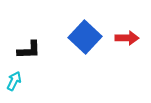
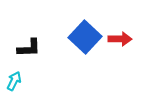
red arrow: moved 7 px left, 1 px down
black L-shape: moved 2 px up
